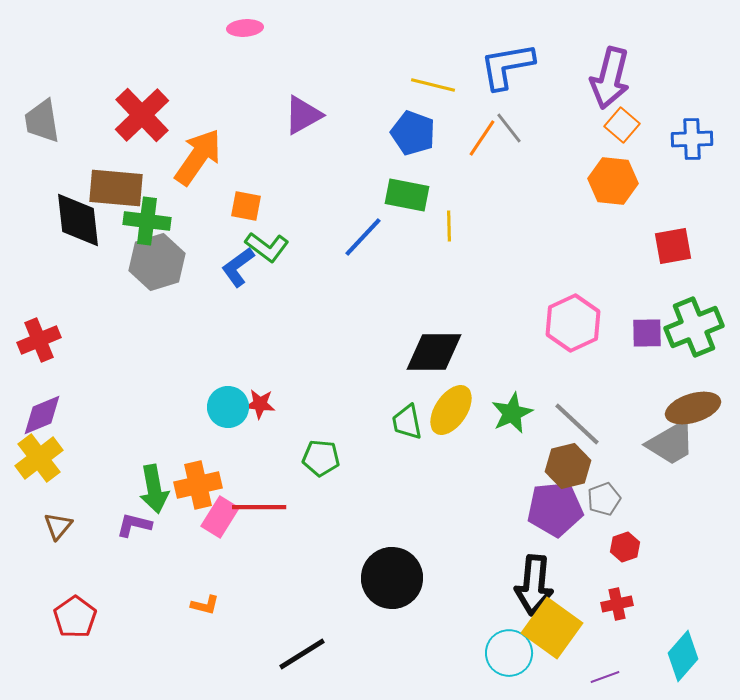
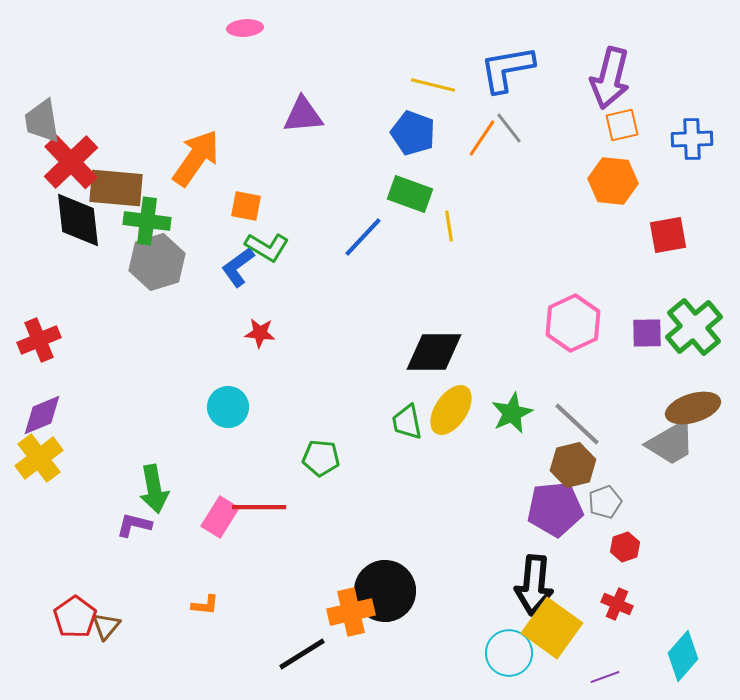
blue L-shape at (507, 66): moved 3 px down
red cross at (142, 115): moved 71 px left, 47 px down
purple triangle at (303, 115): rotated 24 degrees clockwise
orange square at (622, 125): rotated 36 degrees clockwise
orange arrow at (198, 157): moved 2 px left, 1 px down
green rectangle at (407, 195): moved 3 px right, 1 px up; rotated 9 degrees clockwise
yellow line at (449, 226): rotated 8 degrees counterclockwise
red square at (673, 246): moved 5 px left, 11 px up
green L-shape at (267, 247): rotated 6 degrees counterclockwise
green cross at (694, 327): rotated 18 degrees counterclockwise
red star at (260, 404): moved 71 px up
brown hexagon at (568, 466): moved 5 px right, 1 px up
orange cross at (198, 485): moved 153 px right, 127 px down
gray pentagon at (604, 499): moved 1 px right, 3 px down
brown triangle at (58, 526): moved 48 px right, 100 px down
black circle at (392, 578): moved 7 px left, 13 px down
red cross at (617, 604): rotated 36 degrees clockwise
orange L-shape at (205, 605): rotated 8 degrees counterclockwise
